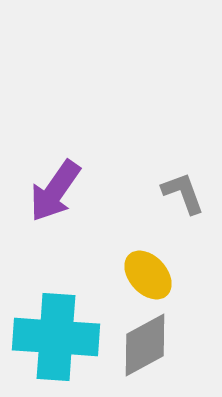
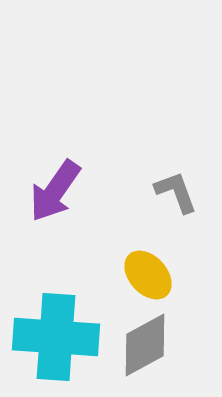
gray L-shape: moved 7 px left, 1 px up
